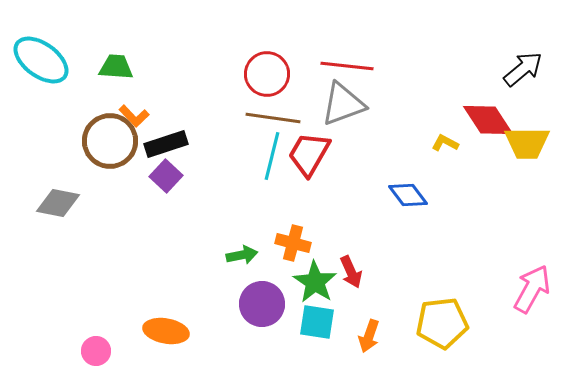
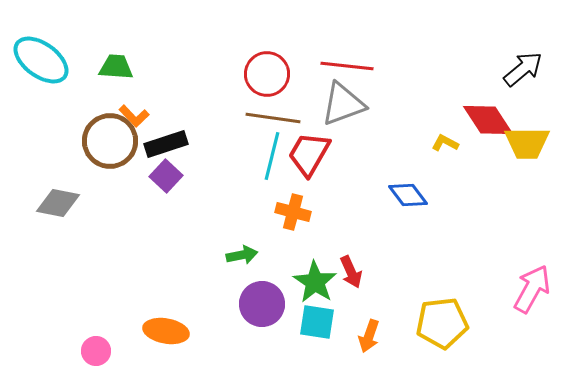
orange cross: moved 31 px up
